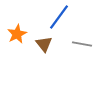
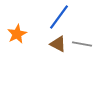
brown triangle: moved 14 px right; rotated 24 degrees counterclockwise
